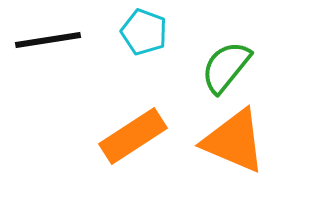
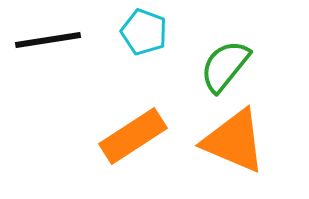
green semicircle: moved 1 px left, 1 px up
